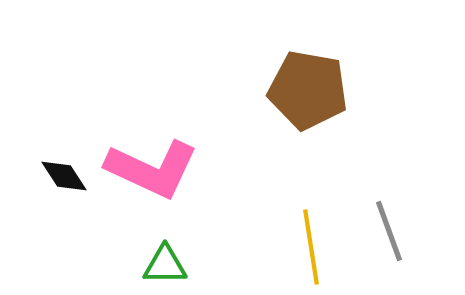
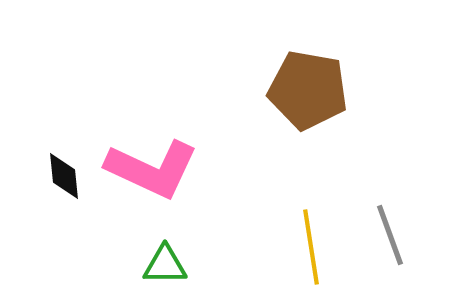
black diamond: rotated 27 degrees clockwise
gray line: moved 1 px right, 4 px down
